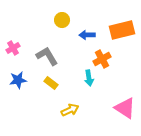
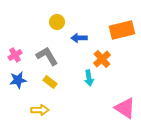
yellow circle: moved 5 px left, 2 px down
blue arrow: moved 8 px left, 3 px down
pink cross: moved 2 px right, 7 px down
orange cross: rotated 12 degrees counterclockwise
yellow rectangle: moved 1 px left, 1 px up
yellow arrow: moved 30 px left; rotated 24 degrees clockwise
